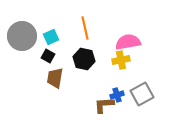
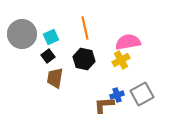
gray circle: moved 2 px up
black square: rotated 24 degrees clockwise
yellow cross: rotated 18 degrees counterclockwise
